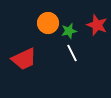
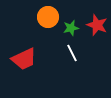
orange circle: moved 6 px up
green star: moved 2 px right, 3 px up
